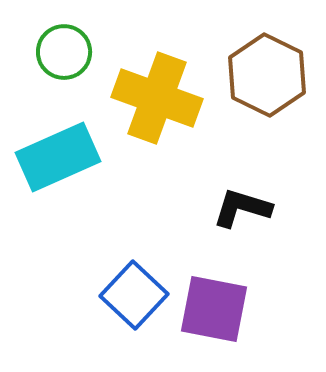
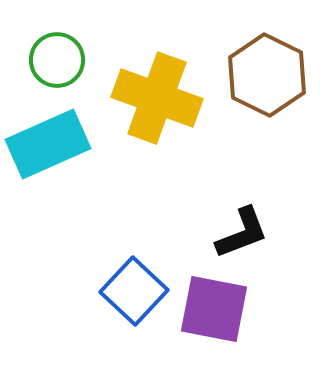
green circle: moved 7 px left, 8 px down
cyan rectangle: moved 10 px left, 13 px up
black L-shape: moved 25 px down; rotated 142 degrees clockwise
blue square: moved 4 px up
